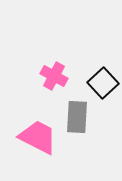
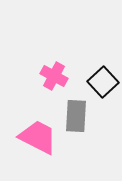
black square: moved 1 px up
gray rectangle: moved 1 px left, 1 px up
